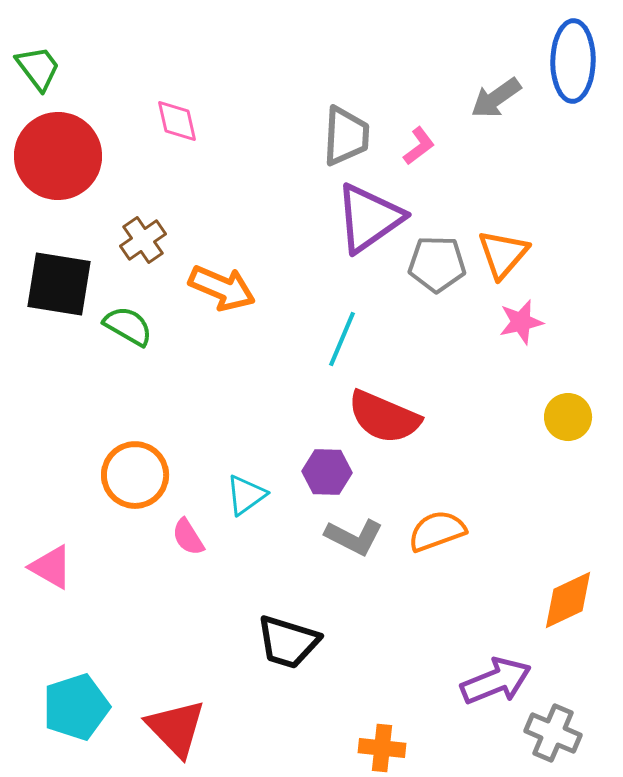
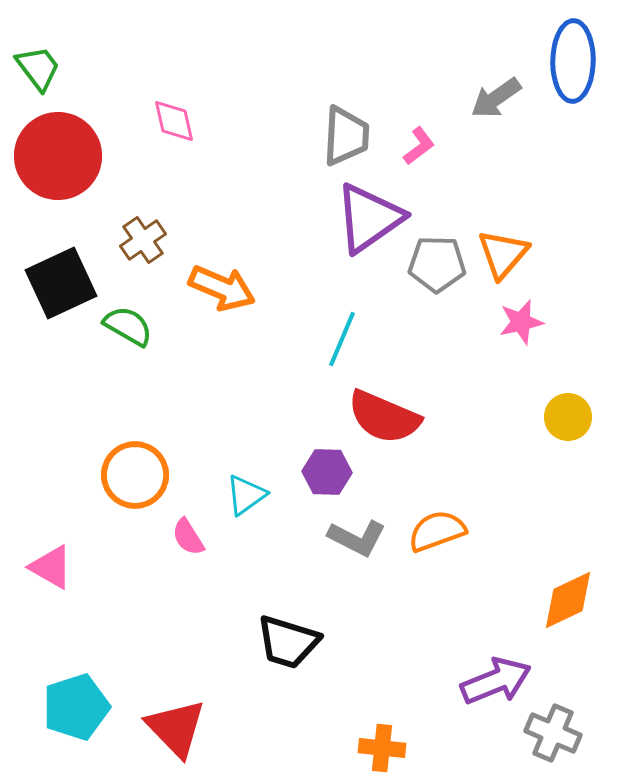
pink diamond: moved 3 px left
black square: moved 2 px right, 1 px up; rotated 34 degrees counterclockwise
gray L-shape: moved 3 px right, 1 px down
